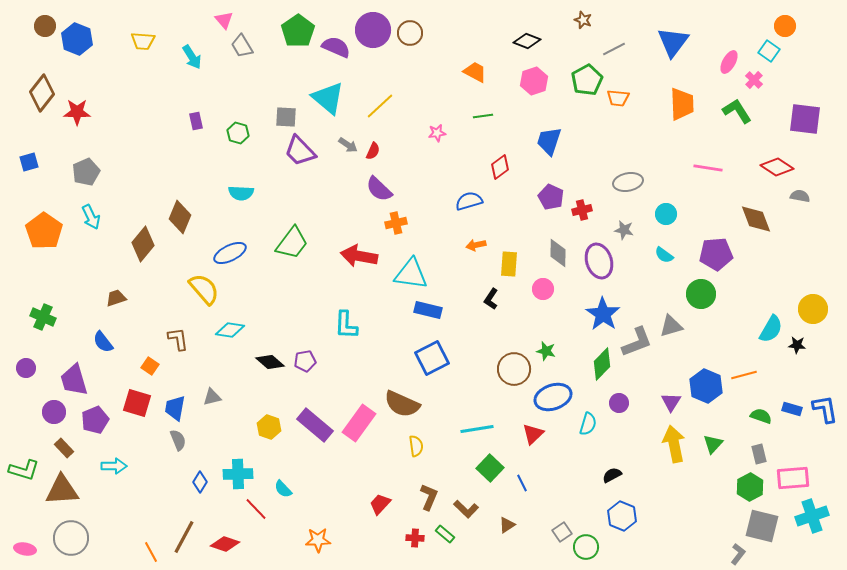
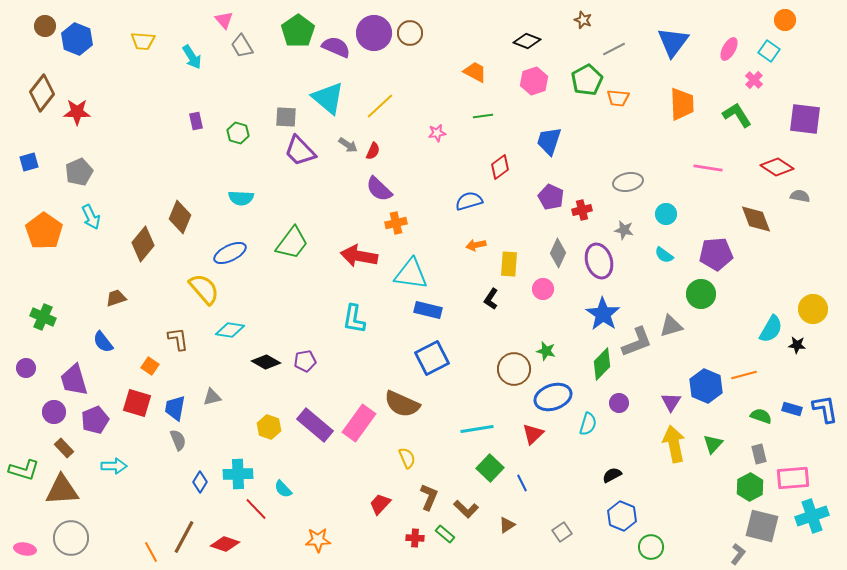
orange circle at (785, 26): moved 6 px up
purple circle at (373, 30): moved 1 px right, 3 px down
pink ellipse at (729, 62): moved 13 px up
green L-shape at (737, 111): moved 4 px down
gray pentagon at (86, 172): moved 7 px left
cyan semicircle at (241, 193): moved 5 px down
gray diamond at (558, 253): rotated 24 degrees clockwise
cyan L-shape at (346, 325): moved 8 px right, 6 px up; rotated 8 degrees clockwise
black diamond at (270, 362): moved 4 px left; rotated 12 degrees counterclockwise
yellow semicircle at (416, 446): moved 9 px left, 12 px down; rotated 15 degrees counterclockwise
green circle at (586, 547): moved 65 px right
